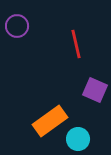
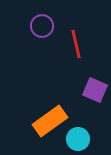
purple circle: moved 25 px right
